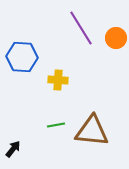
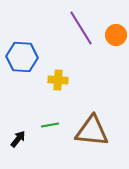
orange circle: moved 3 px up
green line: moved 6 px left
black arrow: moved 5 px right, 10 px up
